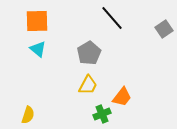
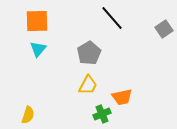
cyan triangle: rotated 30 degrees clockwise
orange trapezoid: rotated 40 degrees clockwise
